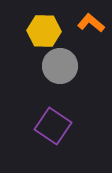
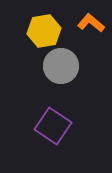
yellow hexagon: rotated 12 degrees counterclockwise
gray circle: moved 1 px right
